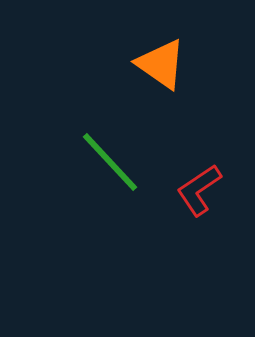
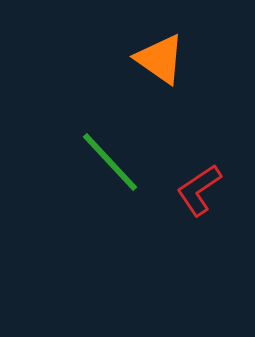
orange triangle: moved 1 px left, 5 px up
